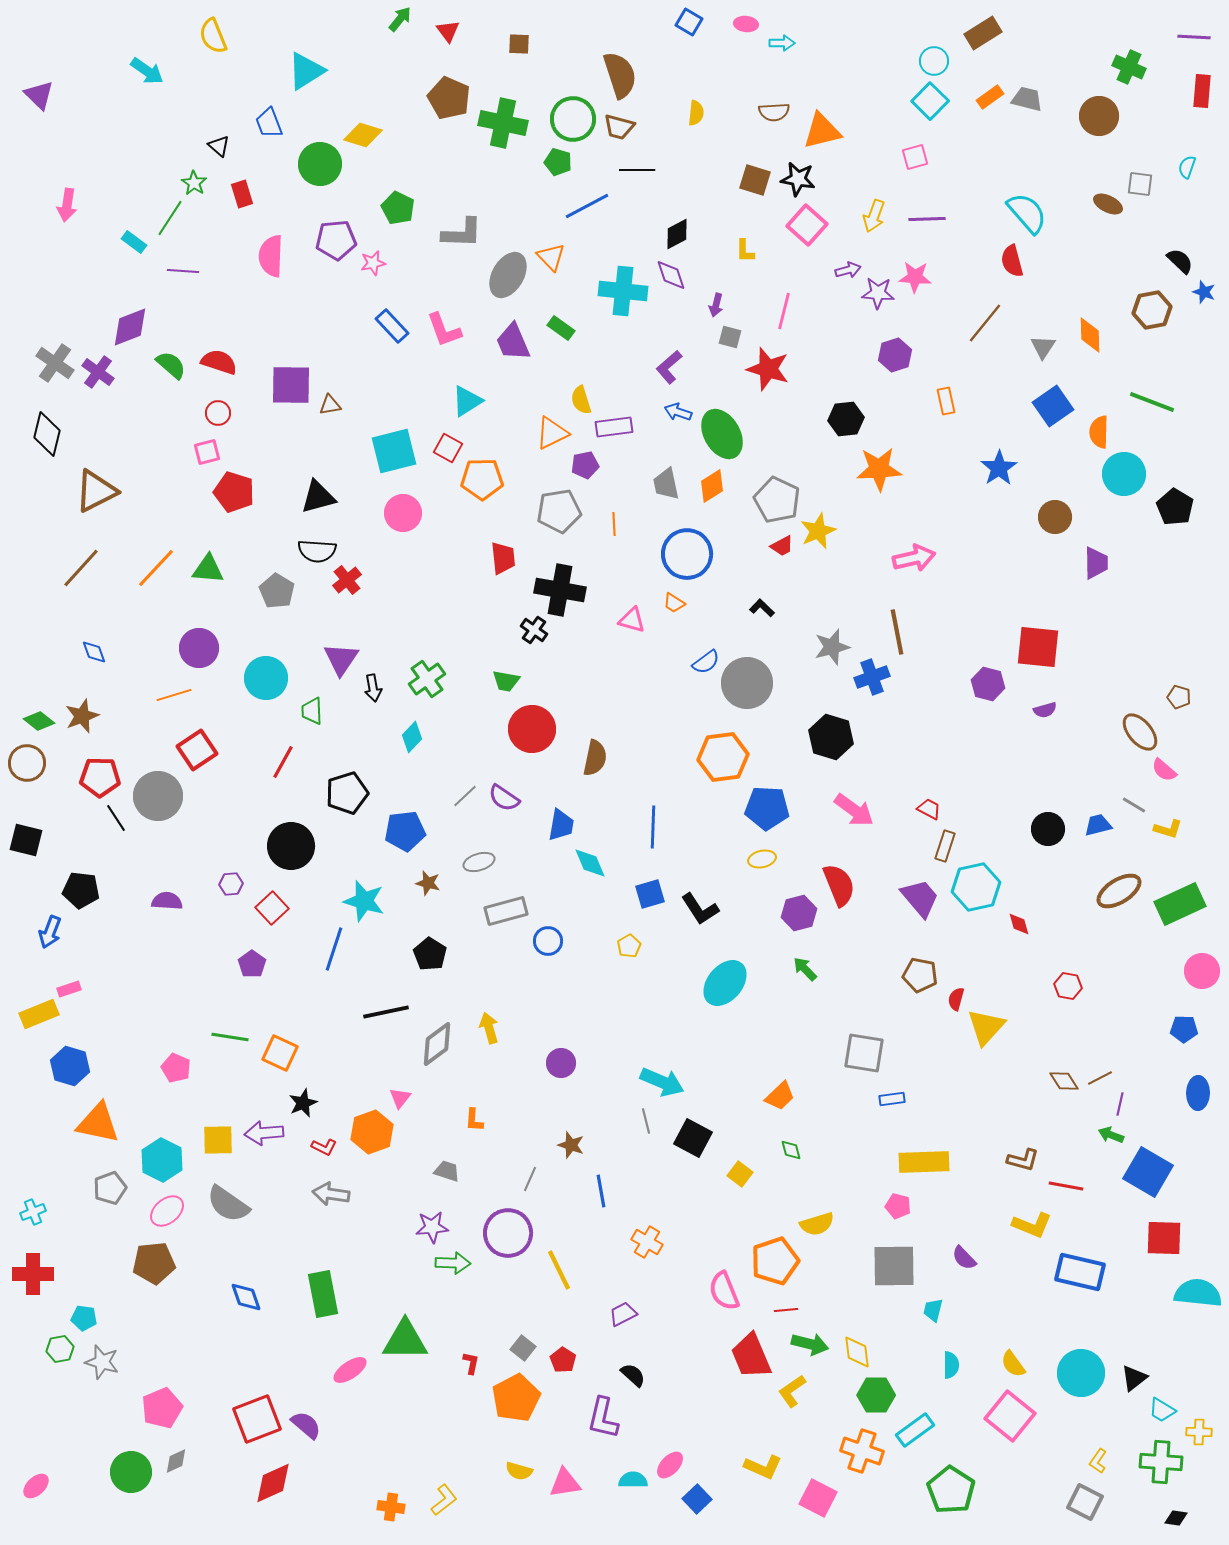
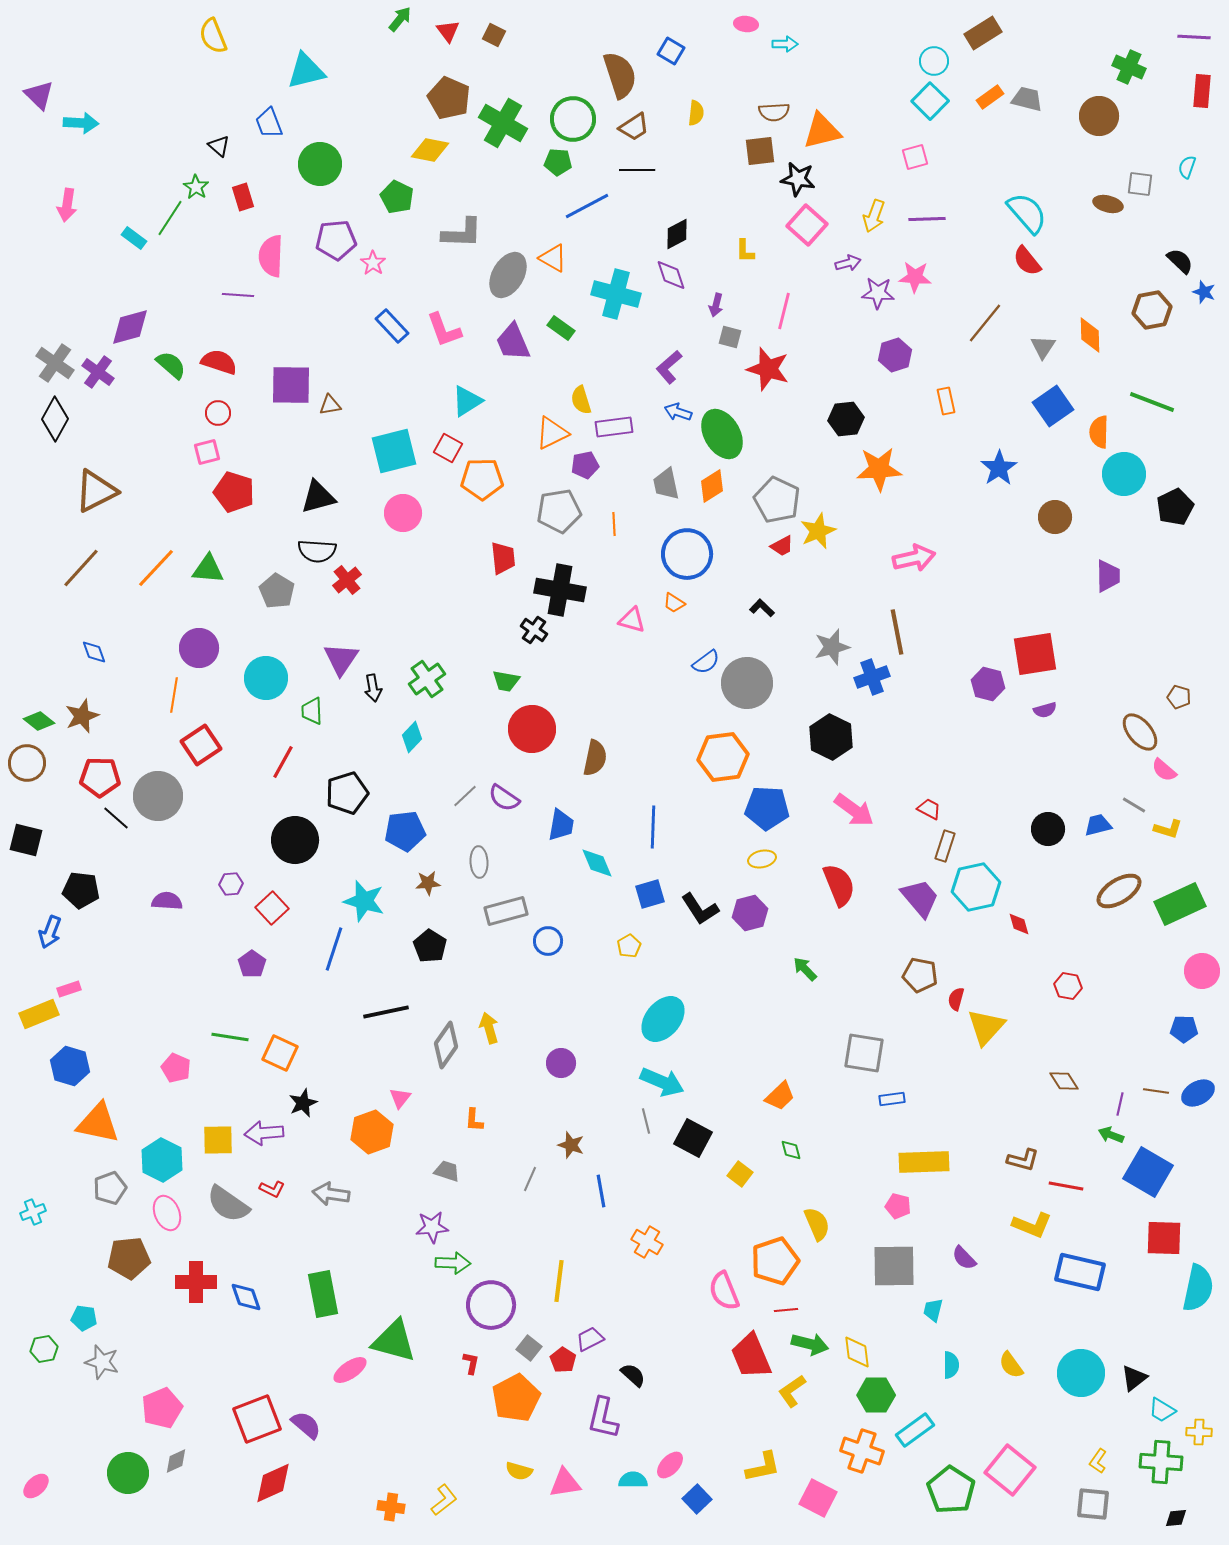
blue square at (689, 22): moved 18 px left, 29 px down
cyan arrow at (782, 43): moved 3 px right, 1 px down
brown square at (519, 44): moved 25 px left, 9 px up; rotated 25 degrees clockwise
cyan arrow at (147, 71): moved 66 px left, 52 px down; rotated 32 degrees counterclockwise
cyan triangle at (306, 71): rotated 18 degrees clockwise
green cross at (503, 123): rotated 18 degrees clockwise
brown trapezoid at (619, 127): moved 15 px right; rotated 48 degrees counterclockwise
yellow diamond at (363, 135): moved 67 px right, 15 px down; rotated 6 degrees counterclockwise
green pentagon at (558, 162): rotated 12 degrees counterclockwise
brown square at (755, 180): moved 5 px right, 29 px up; rotated 24 degrees counterclockwise
green star at (194, 183): moved 2 px right, 4 px down
red rectangle at (242, 194): moved 1 px right, 3 px down
brown ellipse at (1108, 204): rotated 12 degrees counterclockwise
green pentagon at (398, 208): moved 1 px left, 11 px up
cyan rectangle at (134, 242): moved 4 px up
orange triangle at (551, 257): moved 2 px right, 1 px down; rotated 16 degrees counterclockwise
red semicircle at (1012, 261): moved 15 px right; rotated 24 degrees counterclockwise
pink star at (373, 263): rotated 25 degrees counterclockwise
purple arrow at (848, 270): moved 7 px up
purple line at (183, 271): moved 55 px right, 24 px down
cyan cross at (623, 291): moved 7 px left, 3 px down; rotated 9 degrees clockwise
purple diamond at (130, 327): rotated 6 degrees clockwise
black diamond at (47, 434): moved 8 px right, 15 px up; rotated 15 degrees clockwise
black pentagon at (1175, 507): rotated 15 degrees clockwise
purple trapezoid at (1096, 563): moved 12 px right, 13 px down
red square at (1038, 647): moved 3 px left, 7 px down; rotated 15 degrees counterclockwise
orange line at (174, 695): rotated 64 degrees counterclockwise
black hexagon at (831, 737): rotated 9 degrees clockwise
red square at (197, 750): moved 4 px right, 5 px up
black line at (116, 818): rotated 16 degrees counterclockwise
black circle at (291, 846): moved 4 px right, 6 px up
gray ellipse at (479, 862): rotated 76 degrees counterclockwise
cyan diamond at (590, 863): moved 7 px right
brown star at (428, 883): rotated 20 degrees counterclockwise
purple hexagon at (799, 913): moved 49 px left
black pentagon at (430, 954): moved 8 px up
cyan ellipse at (725, 983): moved 62 px left, 36 px down
gray diamond at (437, 1044): moved 9 px right, 1 px down; rotated 18 degrees counterclockwise
brown line at (1100, 1078): moved 56 px right, 13 px down; rotated 35 degrees clockwise
blue ellipse at (1198, 1093): rotated 60 degrees clockwise
red L-shape at (324, 1147): moved 52 px left, 42 px down
pink ellipse at (167, 1211): moved 2 px down; rotated 72 degrees counterclockwise
yellow semicircle at (817, 1224): rotated 96 degrees counterclockwise
purple circle at (508, 1233): moved 17 px left, 72 px down
brown pentagon at (154, 1263): moved 25 px left, 5 px up
yellow line at (559, 1270): moved 11 px down; rotated 33 degrees clockwise
red cross at (33, 1274): moved 163 px right, 8 px down
cyan semicircle at (1198, 1293): moved 5 px up; rotated 96 degrees clockwise
purple trapezoid at (623, 1314): moved 33 px left, 25 px down
green triangle at (405, 1340): moved 11 px left, 1 px down; rotated 15 degrees clockwise
gray square at (523, 1348): moved 6 px right
green hexagon at (60, 1349): moved 16 px left
yellow semicircle at (1013, 1364): moved 2 px left, 1 px down
pink square at (1010, 1416): moved 54 px down
yellow L-shape at (763, 1467): rotated 36 degrees counterclockwise
green circle at (131, 1472): moved 3 px left, 1 px down
gray square at (1085, 1502): moved 8 px right, 2 px down; rotated 21 degrees counterclockwise
black diamond at (1176, 1518): rotated 15 degrees counterclockwise
